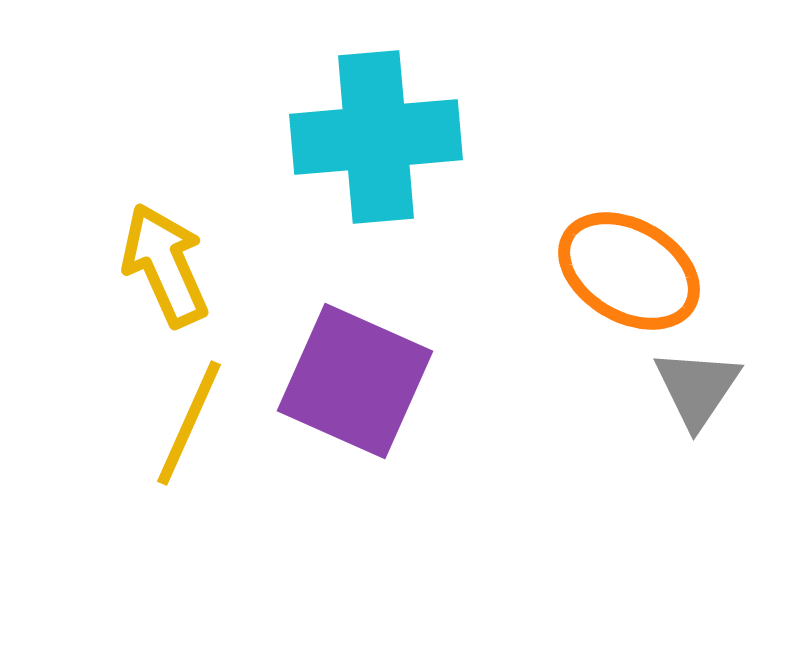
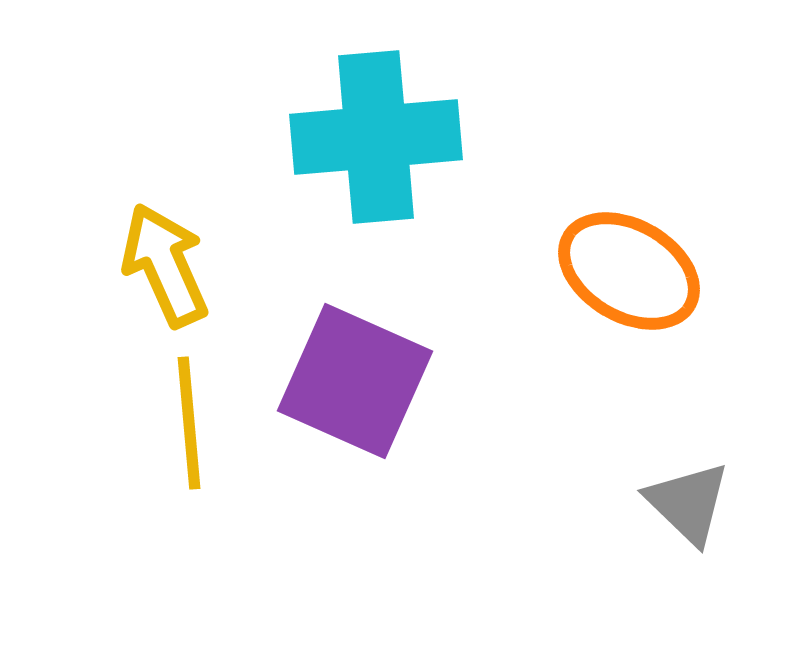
gray triangle: moved 9 px left, 115 px down; rotated 20 degrees counterclockwise
yellow line: rotated 29 degrees counterclockwise
